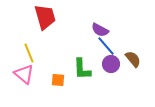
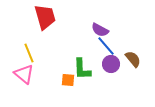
orange square: moved 10 px right
